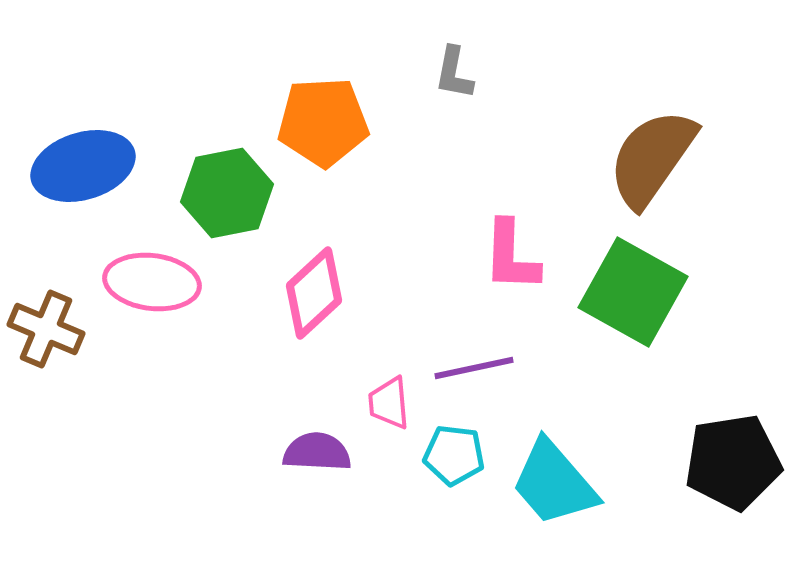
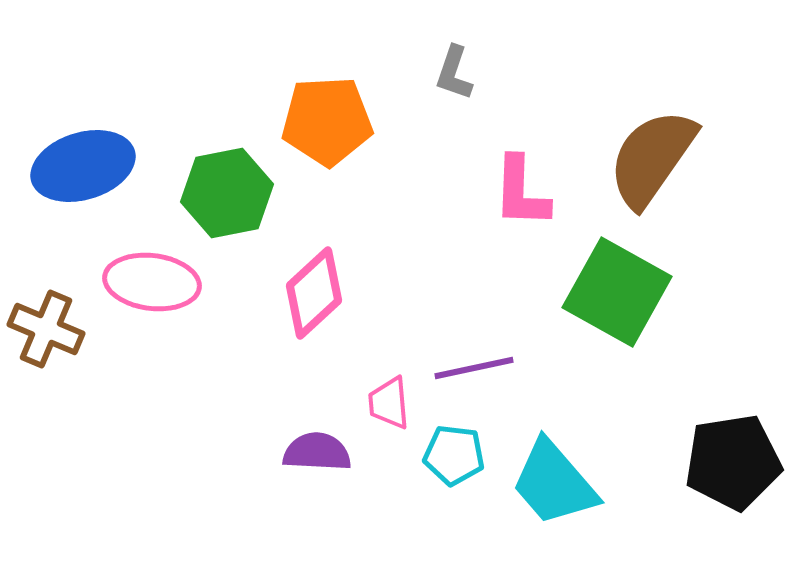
gray L-shape: rotated 8 degrees clockwise
orange pentagon: moved 4 px right, 1 px up
pink L-shape: moved 10 px right, 64 px up
green square: moved 16 px left
